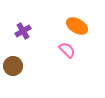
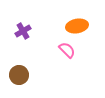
orange ellipse: rotated 40 degrees counterclockwise
brown circle: moved 6 px right, 9 px down
